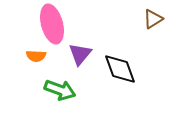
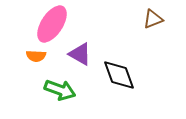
brown triangle: rotated 10 degrees clockwise
pink ellipse: rotated 48 degrees clockwise
purple triangle: rotated 40 degrees counterclockwise
black diamond: moved 1 px left, 6 px down
